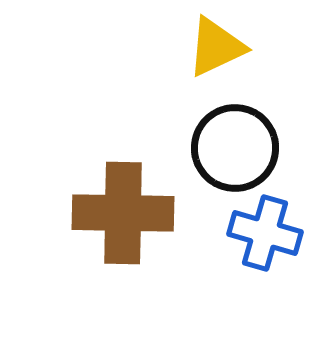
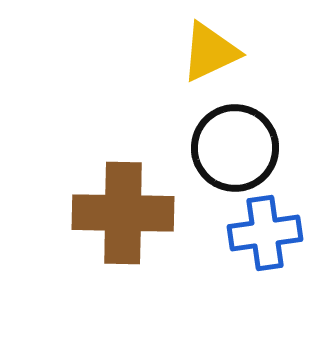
yellow triangle: moved 6 px left, 5 px down
blue cross: rotated 24 degrees counterclockwise
